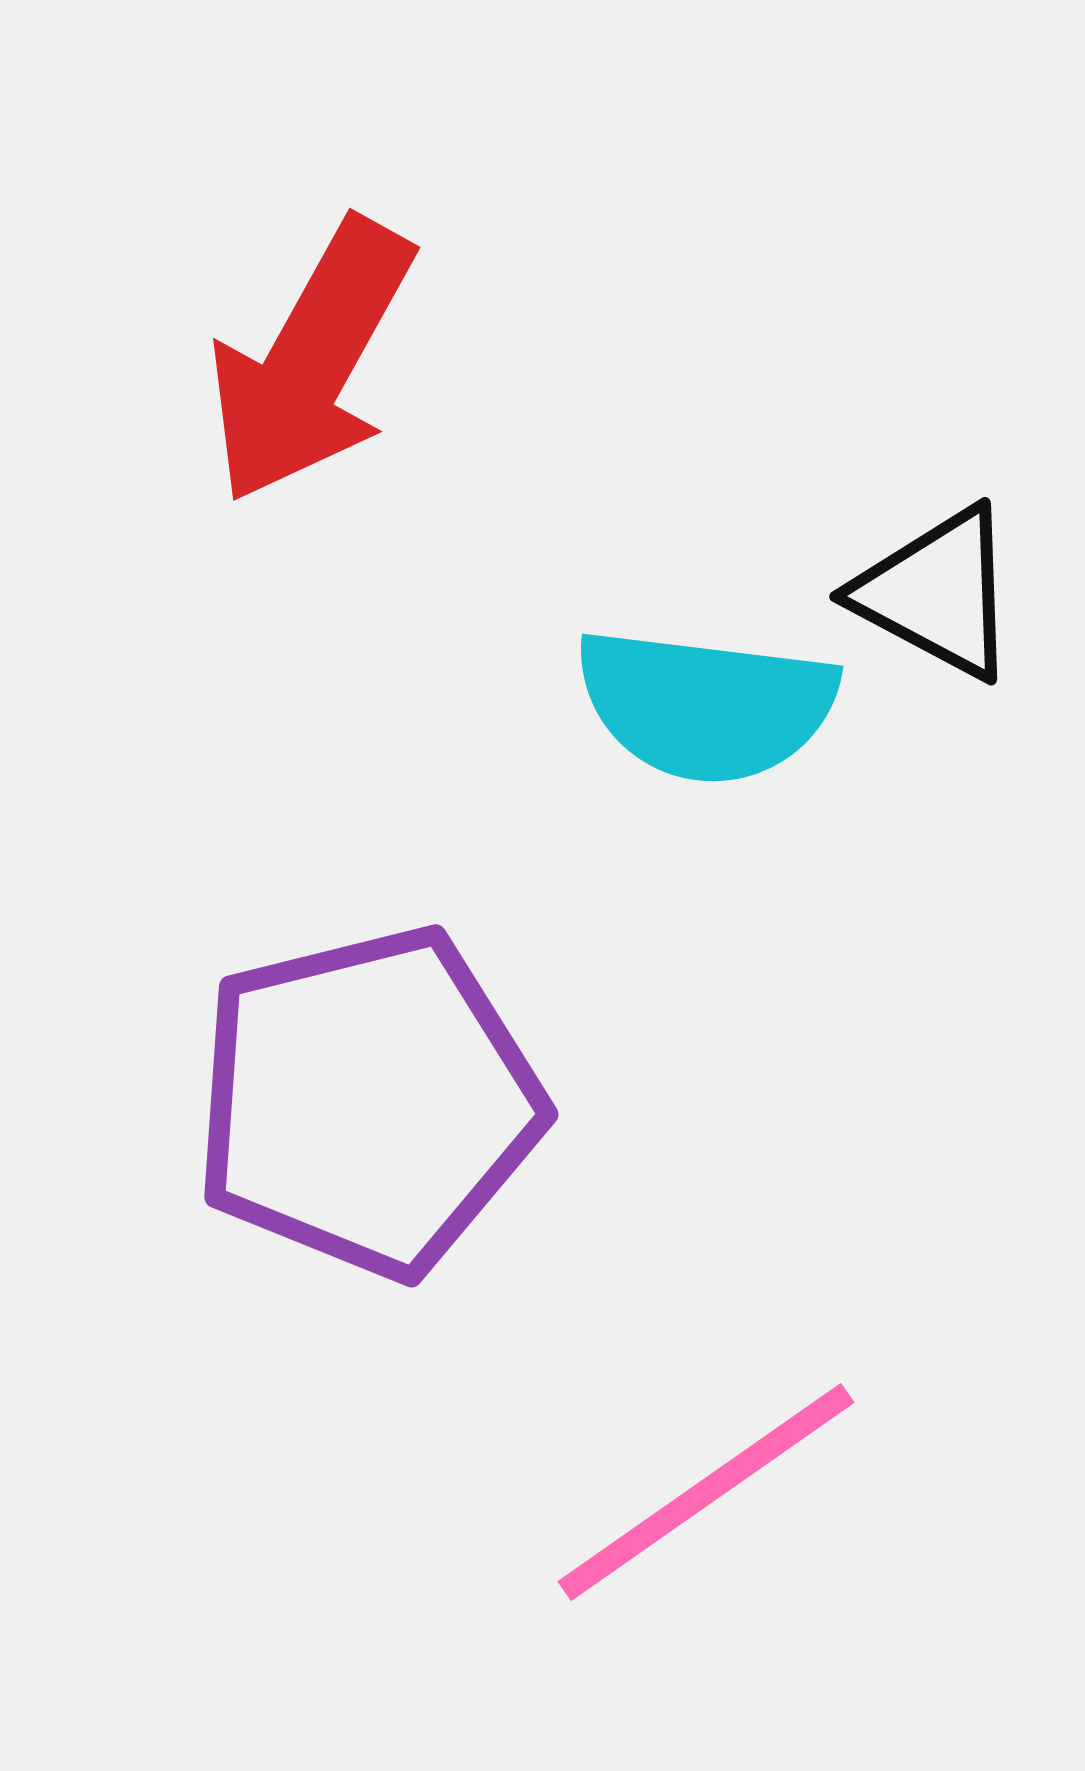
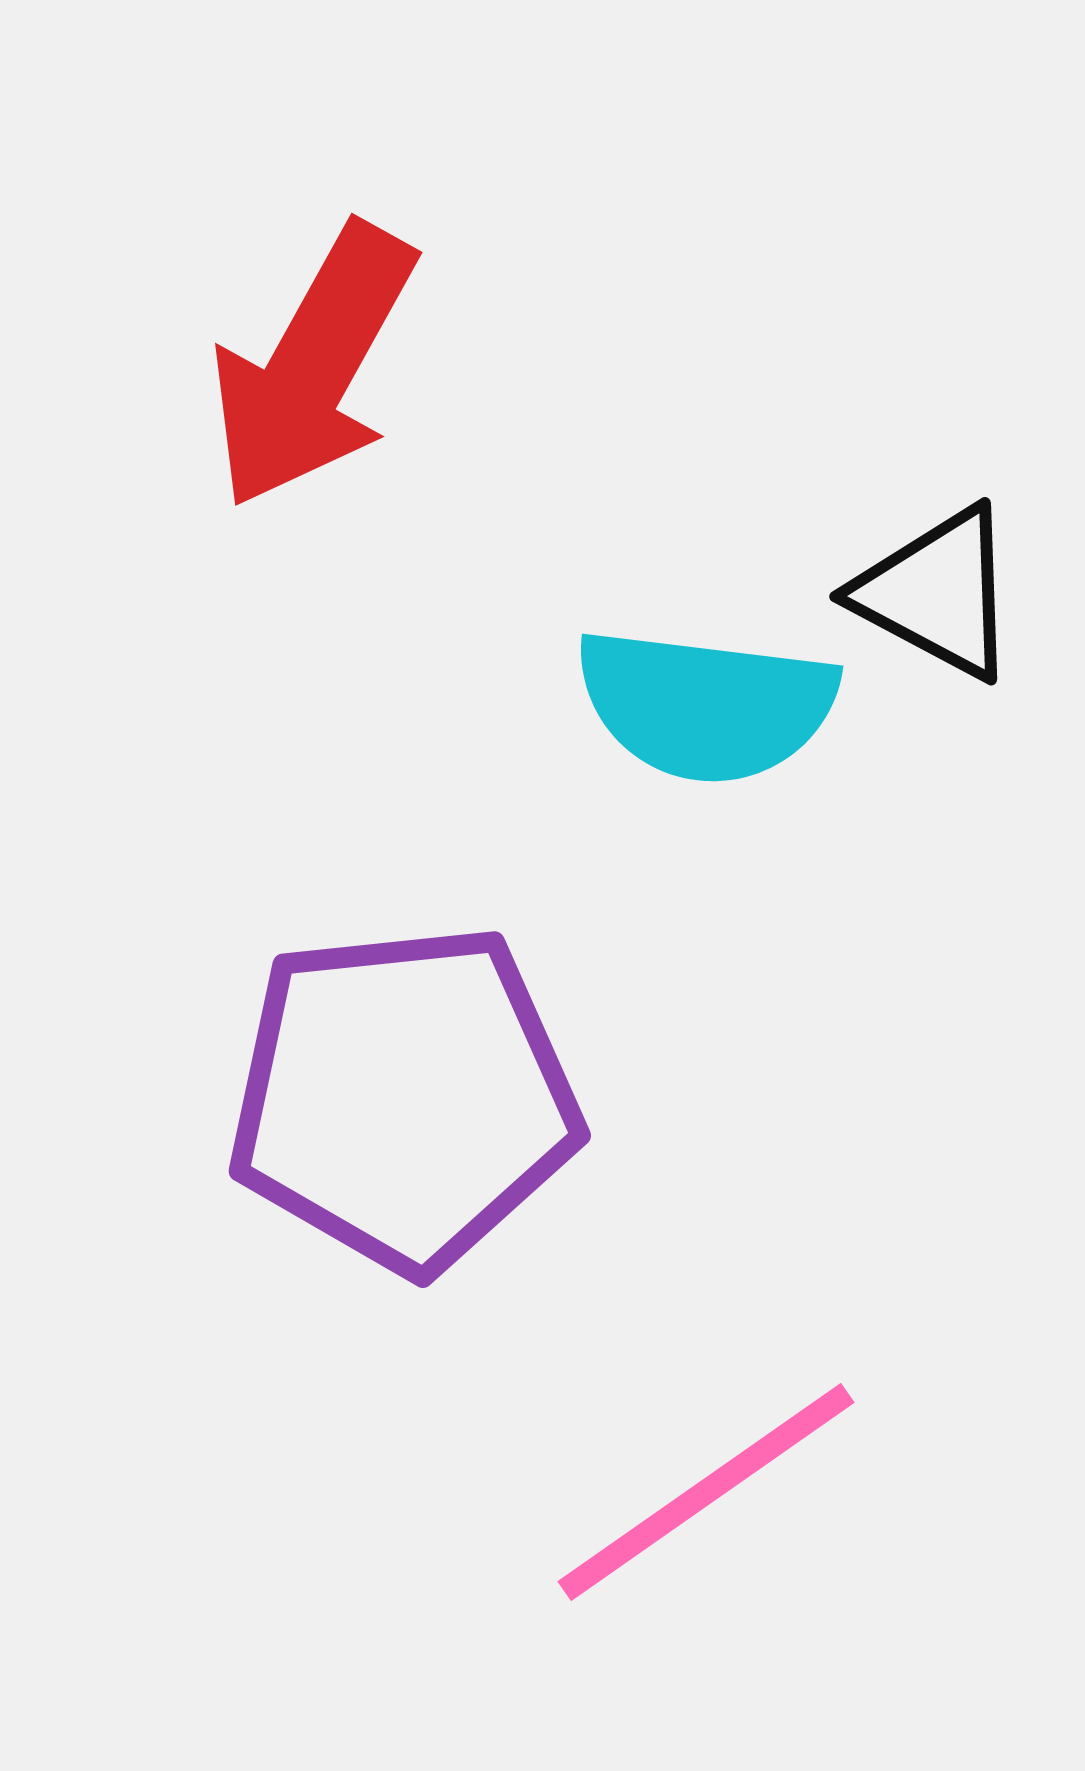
red arrow: moved 2 px right, 5 px down
purple pentagon: moved 36 px right, 4 px up; rotated 8 degrees clockwise
